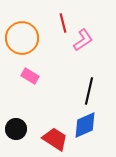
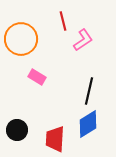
red line: moved 2 px up
orange circle: moved 1 px left, 1 px down
pink rectangle: moved 7 px right, 1 px down
blue diamond: moved 3 px right, 1 px up; rotated 8 degrees counterclockwise
black circle: moved 1 px right, 1 px down
red trapezoid: rotated 120 degrees counterclockwise
